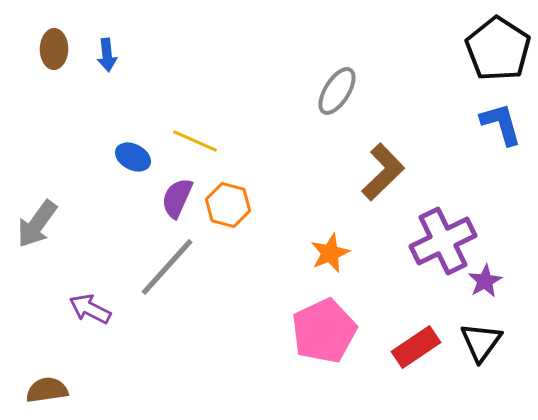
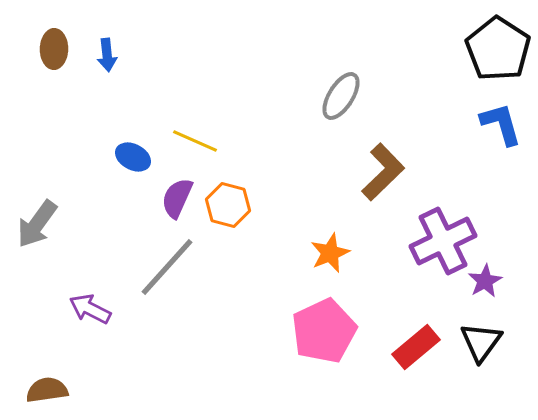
gray ellipse: moved 4 px right, 5 px down
red rectangle: rotated 6 degrees counterclockwise
